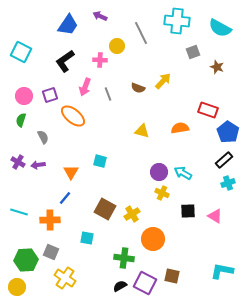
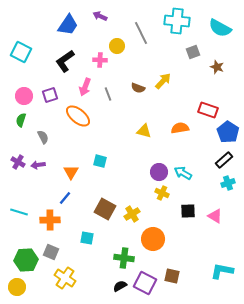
orange ellipse at (73, 116): moved 5 px right
yellow triangle at (142, 131): moved 2 px right
